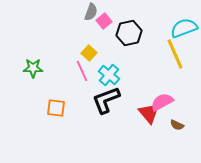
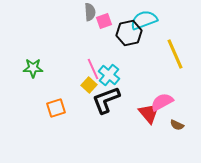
gray semicircle: moved 1 px left; rotated 24 degrees counterclockwise
pink square: rotated 21 degrees clockwise
cyan semicircle: moved 40 px left, 8 px up
yellow square: moved 32 px down
pink line: moved 11 px right, 2 px up
orange square: rotated 24 degrees counterclockwise
